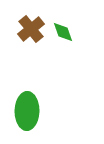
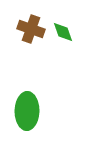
brown cross: rotated 32 degrees counterclockwise
